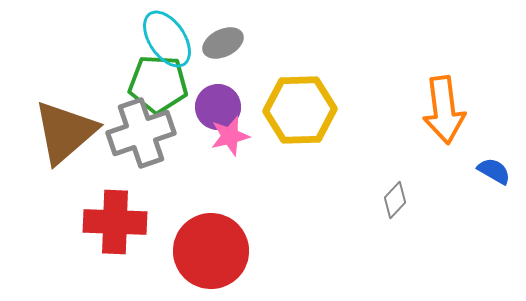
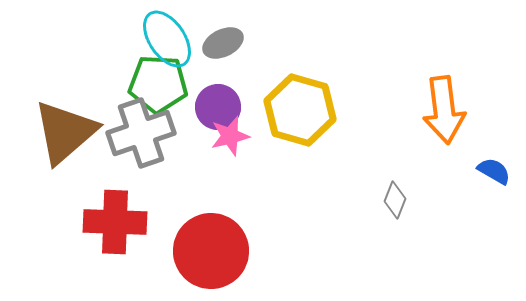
yellow hexagon: rotated 18 degrees clockwise
gray diamond: rotated 21 degrees counterclockwise
